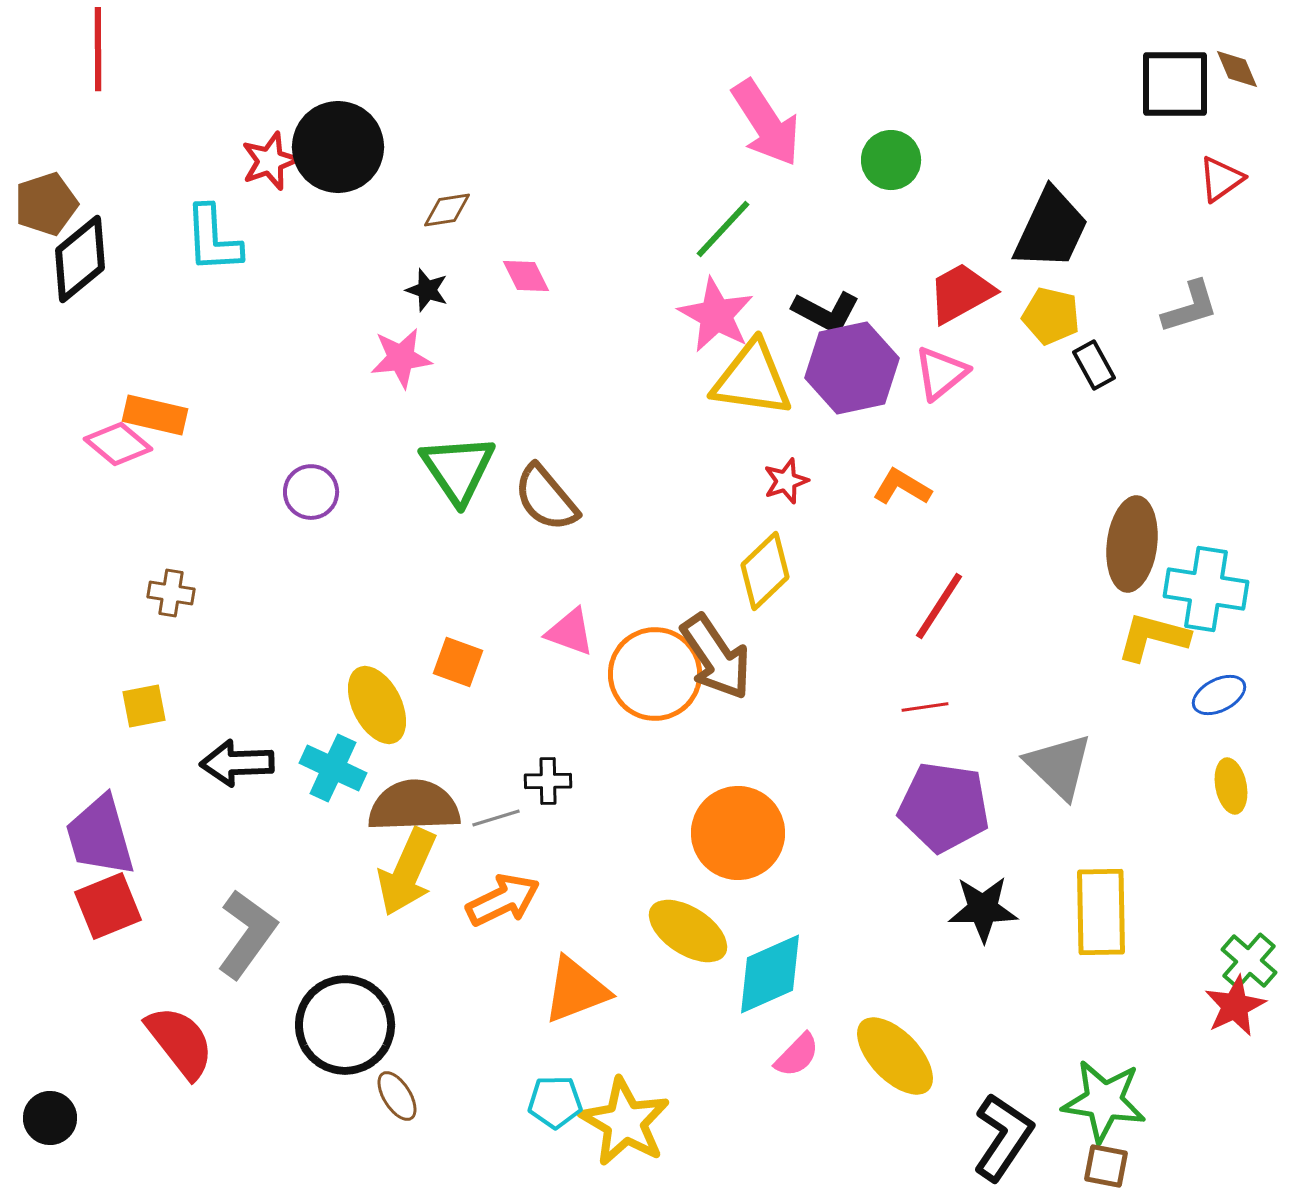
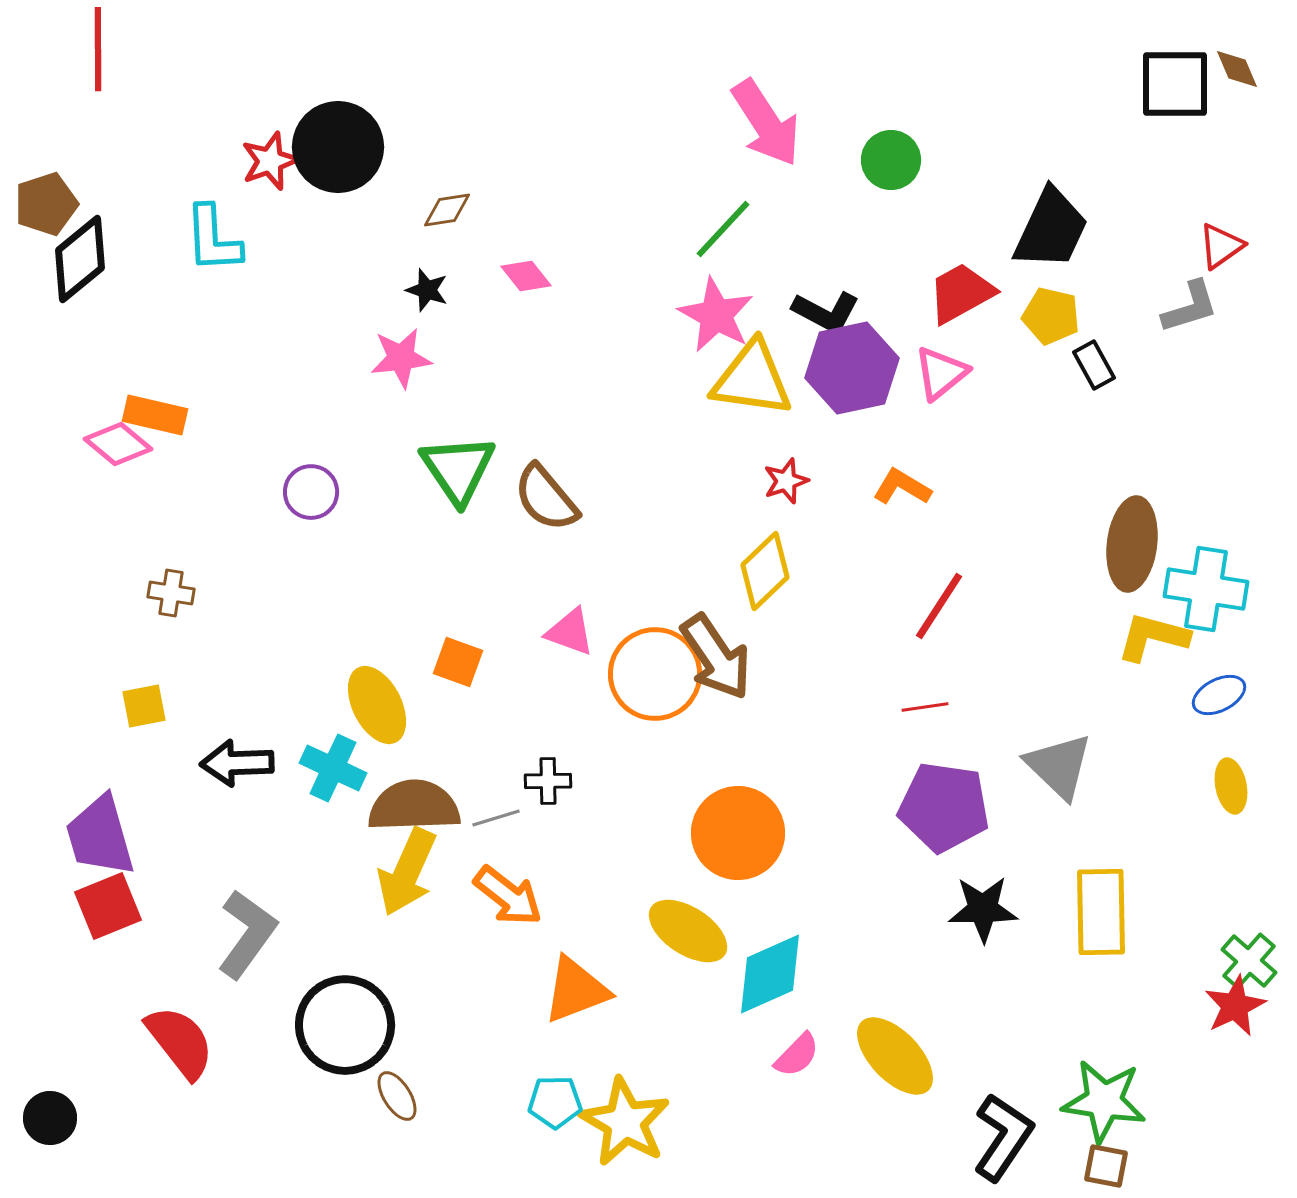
red triangle at (1221, 179): moved 67 px down
pink diamond at (526, 276): rotated 12 degrees counterclockwise
orange arrow at (503, 900): moved 5 px right, 4 px up; rotated 64 degrees clockwise
